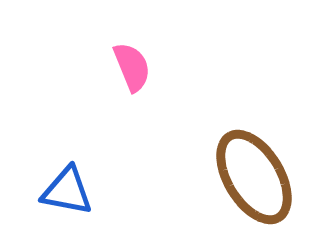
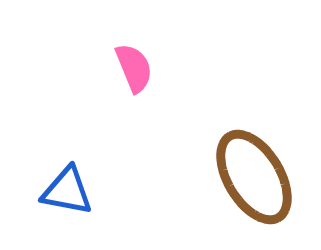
pink semicircle: moved 2 px right, 1 px down
